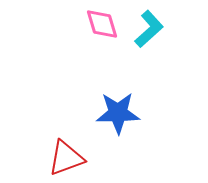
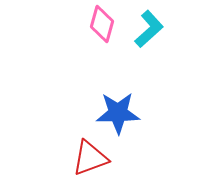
pink diamond: rotated 33 degrees clockwise
red triangle: moved 24 px right
